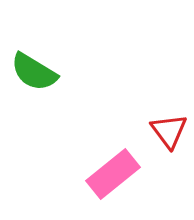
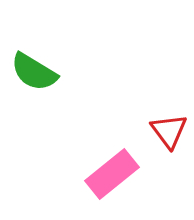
pink rectangle: moved 1 px left
